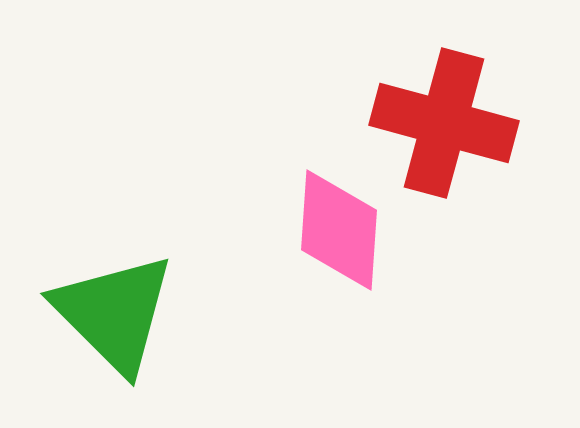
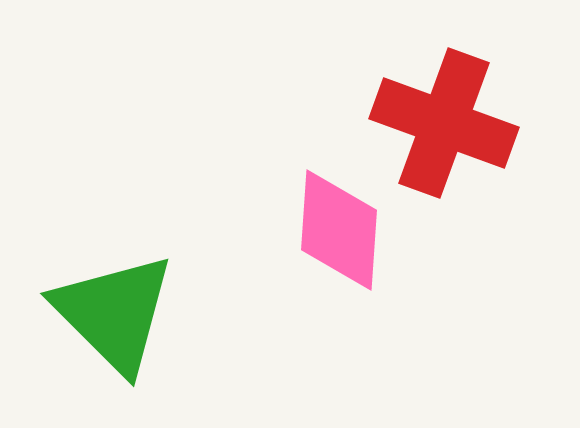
red cross: rotated 5 degrees clockwise
